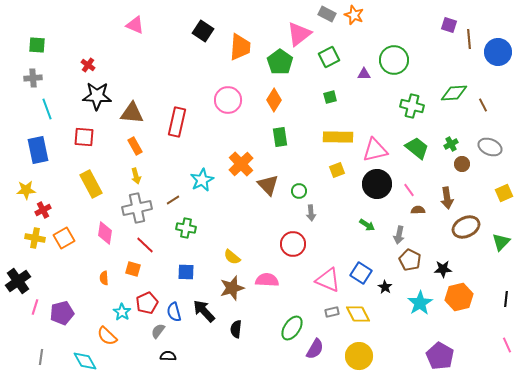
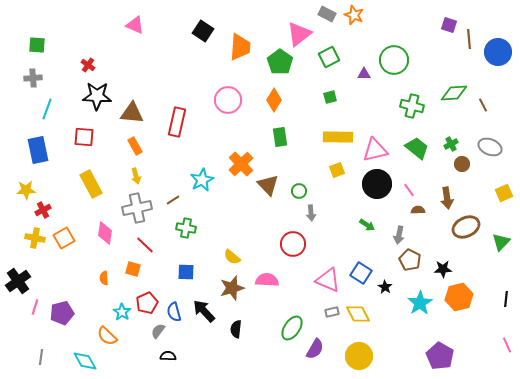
cyan line at (47, 109): rotated 40 degrees clockwise
